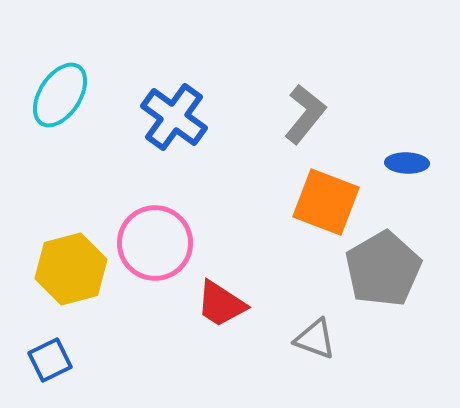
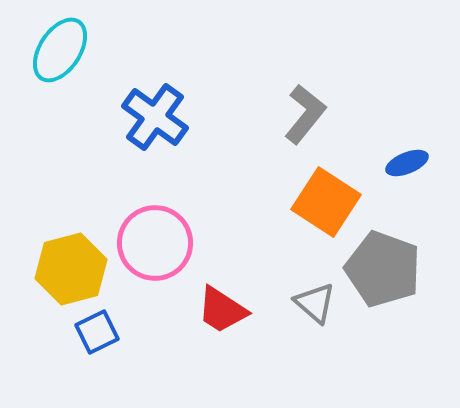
cyan ellipse: moved 45 px up
blue cross: moved 19 px left
blue ellipse: rotated 24 degrees counterclockwise
orange square: rotated 12 degrees clockwise
gray pentagon: rotated 22 degrees counterclockwise
red trapezoid: moved 1 px right, 6 px down
gray triangle: moved 36 px up; rotated 21 degrees clockwise
blue square: moved 47 px right, 28 px up
